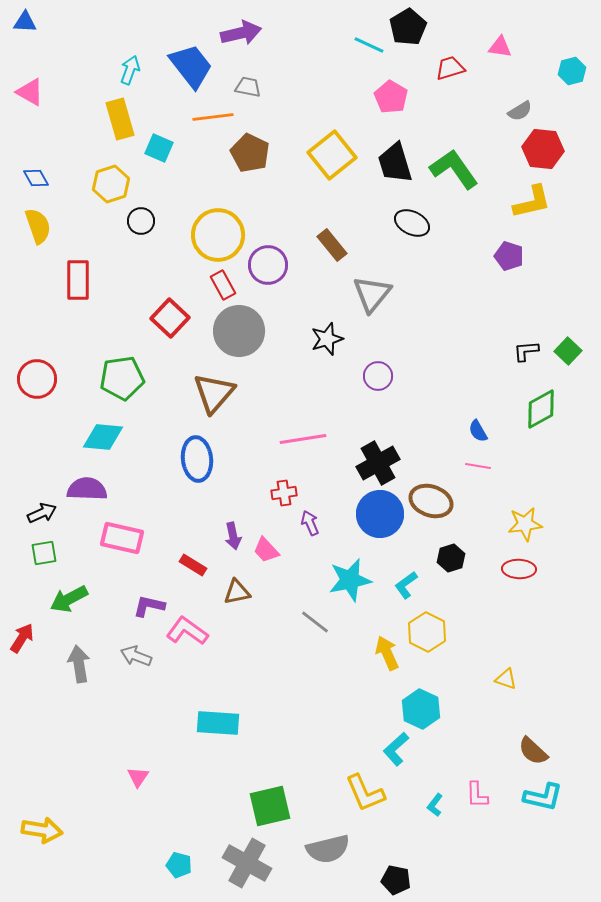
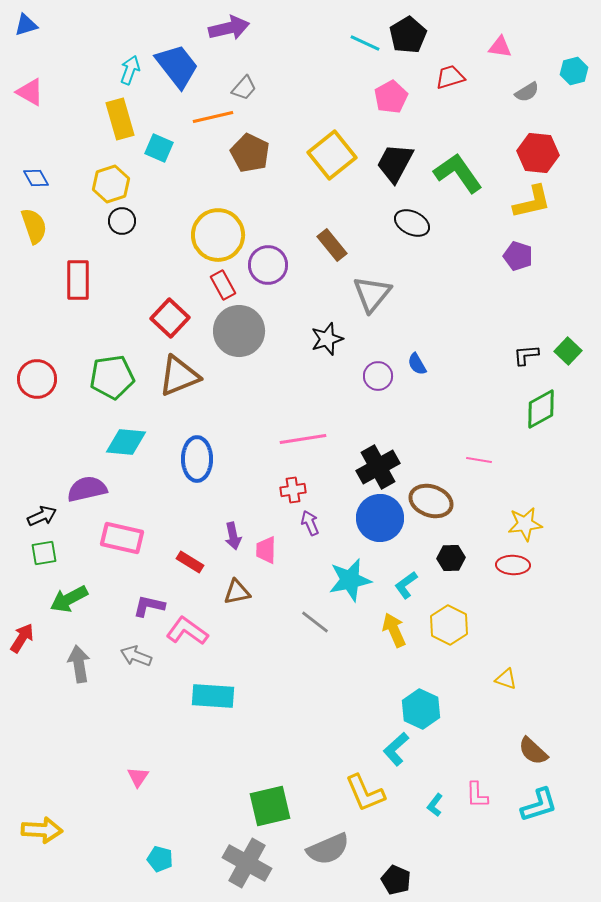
blue triangle at (25, 22): moved 1 px right, 3 px down; rotated 20 degrees counterclockwise
black pentagon at (408, 27): moved 8 px down
purple arrow at (241, 33): moved 12 px left, 5 px up
cyan line at (369, 45): moved 4 px left, 2 px up
blue trapezoid at (191, 66): moved 14 px left
red trapezoid at (450, 68): moved 9 px down
cyan hexagon at (572, 71): moved 2 px right
gray trapezoid at (248, 87): moved 4 px left, 1 px down; rotated 120 degrees clockwise
pink pentagon at (391, 97): rotated 12 degrees clockwise
gray semicircle at (520, 111): moved 7 px right, 19 px up
orange line at (213, 117): rotated 6 degrees counterclockwise
red hexagon at (543, 149): moved 5 px left, 4 px down
black trapezoid at (395, 163): rotated 45 degrees clockwise
green L-shape at (454, 169): moved 4 px right, 4 px down
black circle at (141, 221): moved 19 px left
yellow semicircle at (38, 226): moved 4 px left
purple pentagon at (509, 256): moved 9 px right
black L-shape at (526, 351): moved 4 px down
green pentagon at (122, 378): moved 10 px left, 1 px up
brown triangle at (214, 393): moved 35 px left, 17 px up; rotated 27 degrees clockwise
blue semicircle at (478, 431): moved 61 px left, 67 px up
cyan diamond at (103, 437): moved 23 px right, 5 px down
blue ellipse at (197, 459): rotated 6 degrees clockwise
black cross at (378, 463): moved 4 px down
pink line at (478, 466): moved 1 px right, 6 px up
purple semicircle at (87, 489): rotated 15 degrees counterclockwise
red cross at (284, 493): moved 9 px right, 3 px up
black arrow at (42, 513): moved 3 px down
blue circle at (380, 514): moved 4 px down
pink trapezoid at (266, 550): rotated 44 degrees clockwise
black hexagon at (451, 558): rotated 16 degrees clockwise
red rectangle at (193, 565): moved 3 px left, 3 px up
red ellipse at (519, 569): moved 6 px left, 4 px up
yellow hexagon at (427, 632): moved 22 px right, 7 px up
yellow arrow at (387, 653): moved 7 px right, 23 px up
cyan rectangle at (218, 723): moved 5 px left, 27 px up
cyan L-shape at (543, 797): moved 4 px left, 8 px down; rotated 30 degrees counterclockwise
yellow arrow at (42, 830): rotated 6 degrees counterclockwise
gray semicircle at (328, 849): rotated 9 degrees counterclockwise
cyan pentagon at (179, 865): moved 19 px left, 6 px up
black pentagon at (396, 880): rotated 12 degrees clockwise
